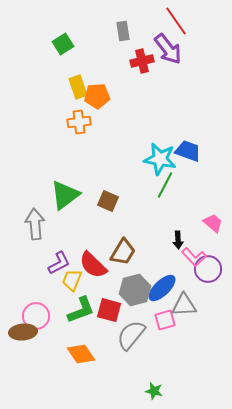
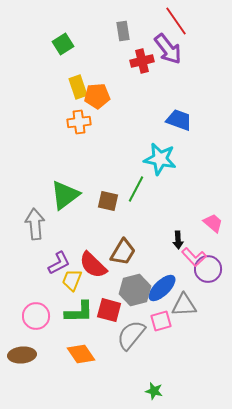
blue trapezoid: moved 9 px left, 31 px up
green line: moved 29 px left, 4 px down
brown square: rotated 10 degrees counterclockwise
green L-shape: moved 2 px left, 2 px down; rotated 20 degrees clockwise
pink square: moved 4 px left, 1 px down
brown ellipse: moved 1 px left, 23 px down
